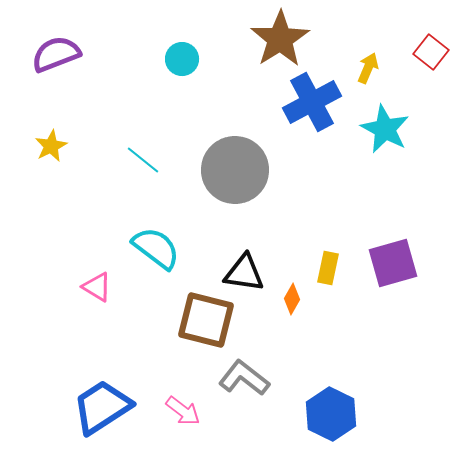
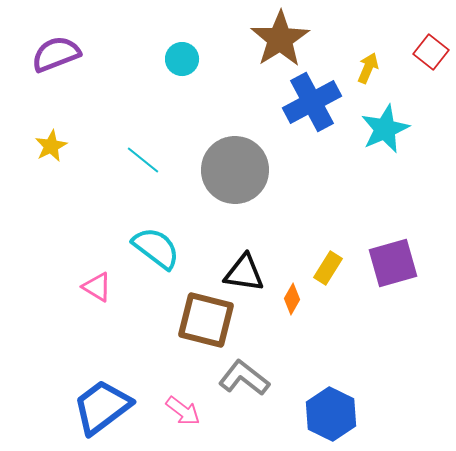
cyan star: rotated 21 degrees clockwise
yellow rectangle: rotated 20 degrees clockwise
blue trapezoid: rotated 4 degrees counterclockwise
